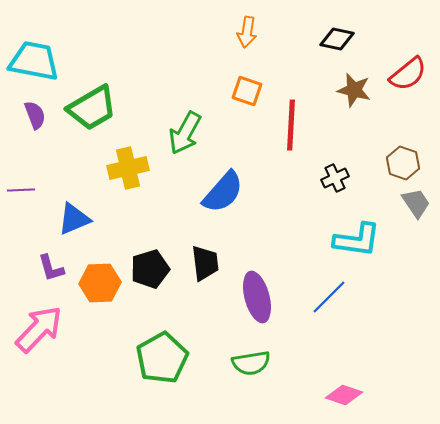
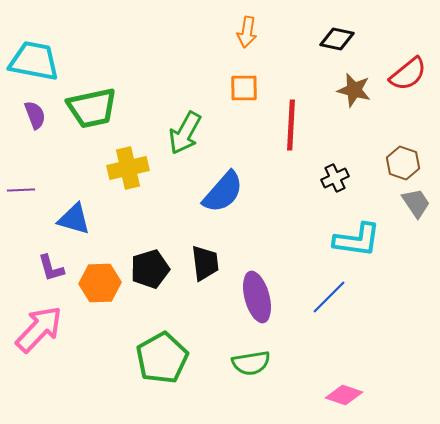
orange square: moved 3 px left, 3 px up; rotated 20 degrees counterclockwise
green trapezoid: rotated 18 degrees clockwise
blue triangle: rotated 39 degrees clockwise
